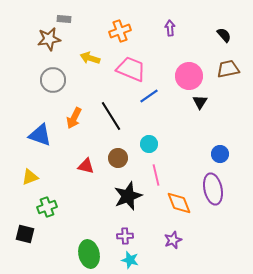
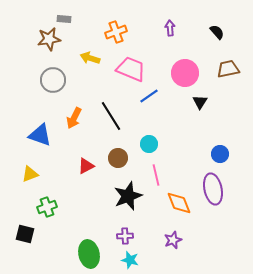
orange cross: moved 4 px left, 1 px down
black semicircle: moved 7 px left, 3 px up
pink circle: moved 4 px left, 3 px up
red triangle: rotated 42 degrees counterclockwise
yellow triangle: moved 3 px up
